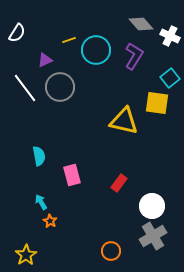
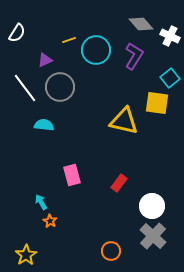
cyan semicircle: moved 5 px right, 31 px up; rotated 72 degrees counterclockwise
gray cross: rotated 16 degrees counterclockwise
